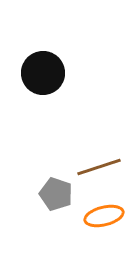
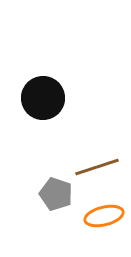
black circle: moved 25 px down
brown line: moved 2 px left
